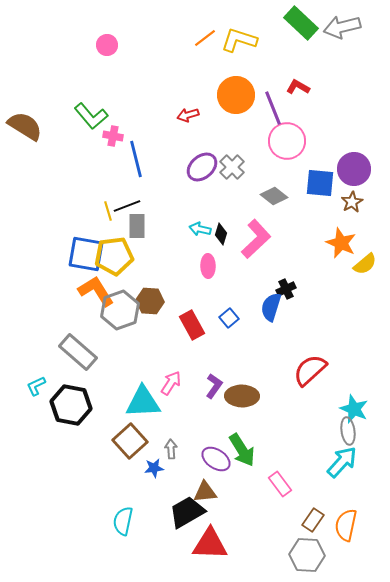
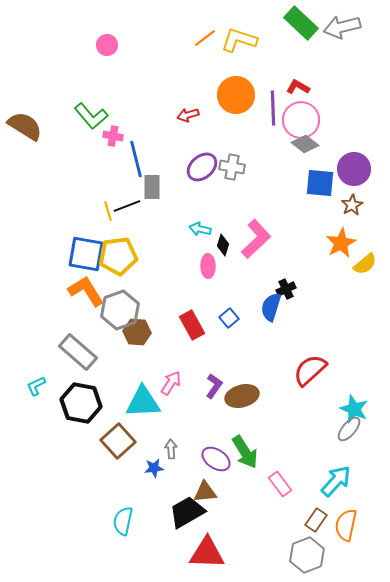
purple line at (273, 108): rotated 20 degrees clockwise
pink circle at (287, 141): moved 14 px right, 21 px up
gray cross at (232, 167): rotated 35 degrees counterclockwise
gray diamond at (274, 196): moved 31 px right, 52 px up
brown star at (352, 202): moved 3 px down
gray rectangle at (137, 226): moved 15 px right, 39 px up
black diamond at (221, 234): moved 2 px right, 11 px down
orange star at (341, 243): rotated 20 degrees clockwise
yellow pentagon at (114, 256): moved 4 px right
orange L-shape at (96, 291): moved 10 px left
brown hexagon at (150, 301): moved 13 px left, 31 px down
brown ellipse at (242, 396): rotated 16 degrees counterclockwise
black hexagon at (71, 405): moved 10 px right, 2 px up
gray ellipse at (348, 431): moved 1 px right, 2 px up; rotated 48 degrees clockwise
brown square at (130, 441): moved 12 px left
green arrow at (242, 450): moved 3 px right, 2 px down
cyan arrow at (342, 462): moved 6 px left, 19 px down
brown rectangle at (313, 520): moved 3 px right
red triangle at (210, 544): moved 3 px left, 9 px down
gray hexagon at (307, 555): rotated 24 degrees counterclockwise
